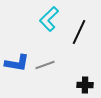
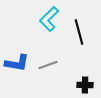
black line: rotated 40 degrees counterclockwise
gray line: moved 3 px right
